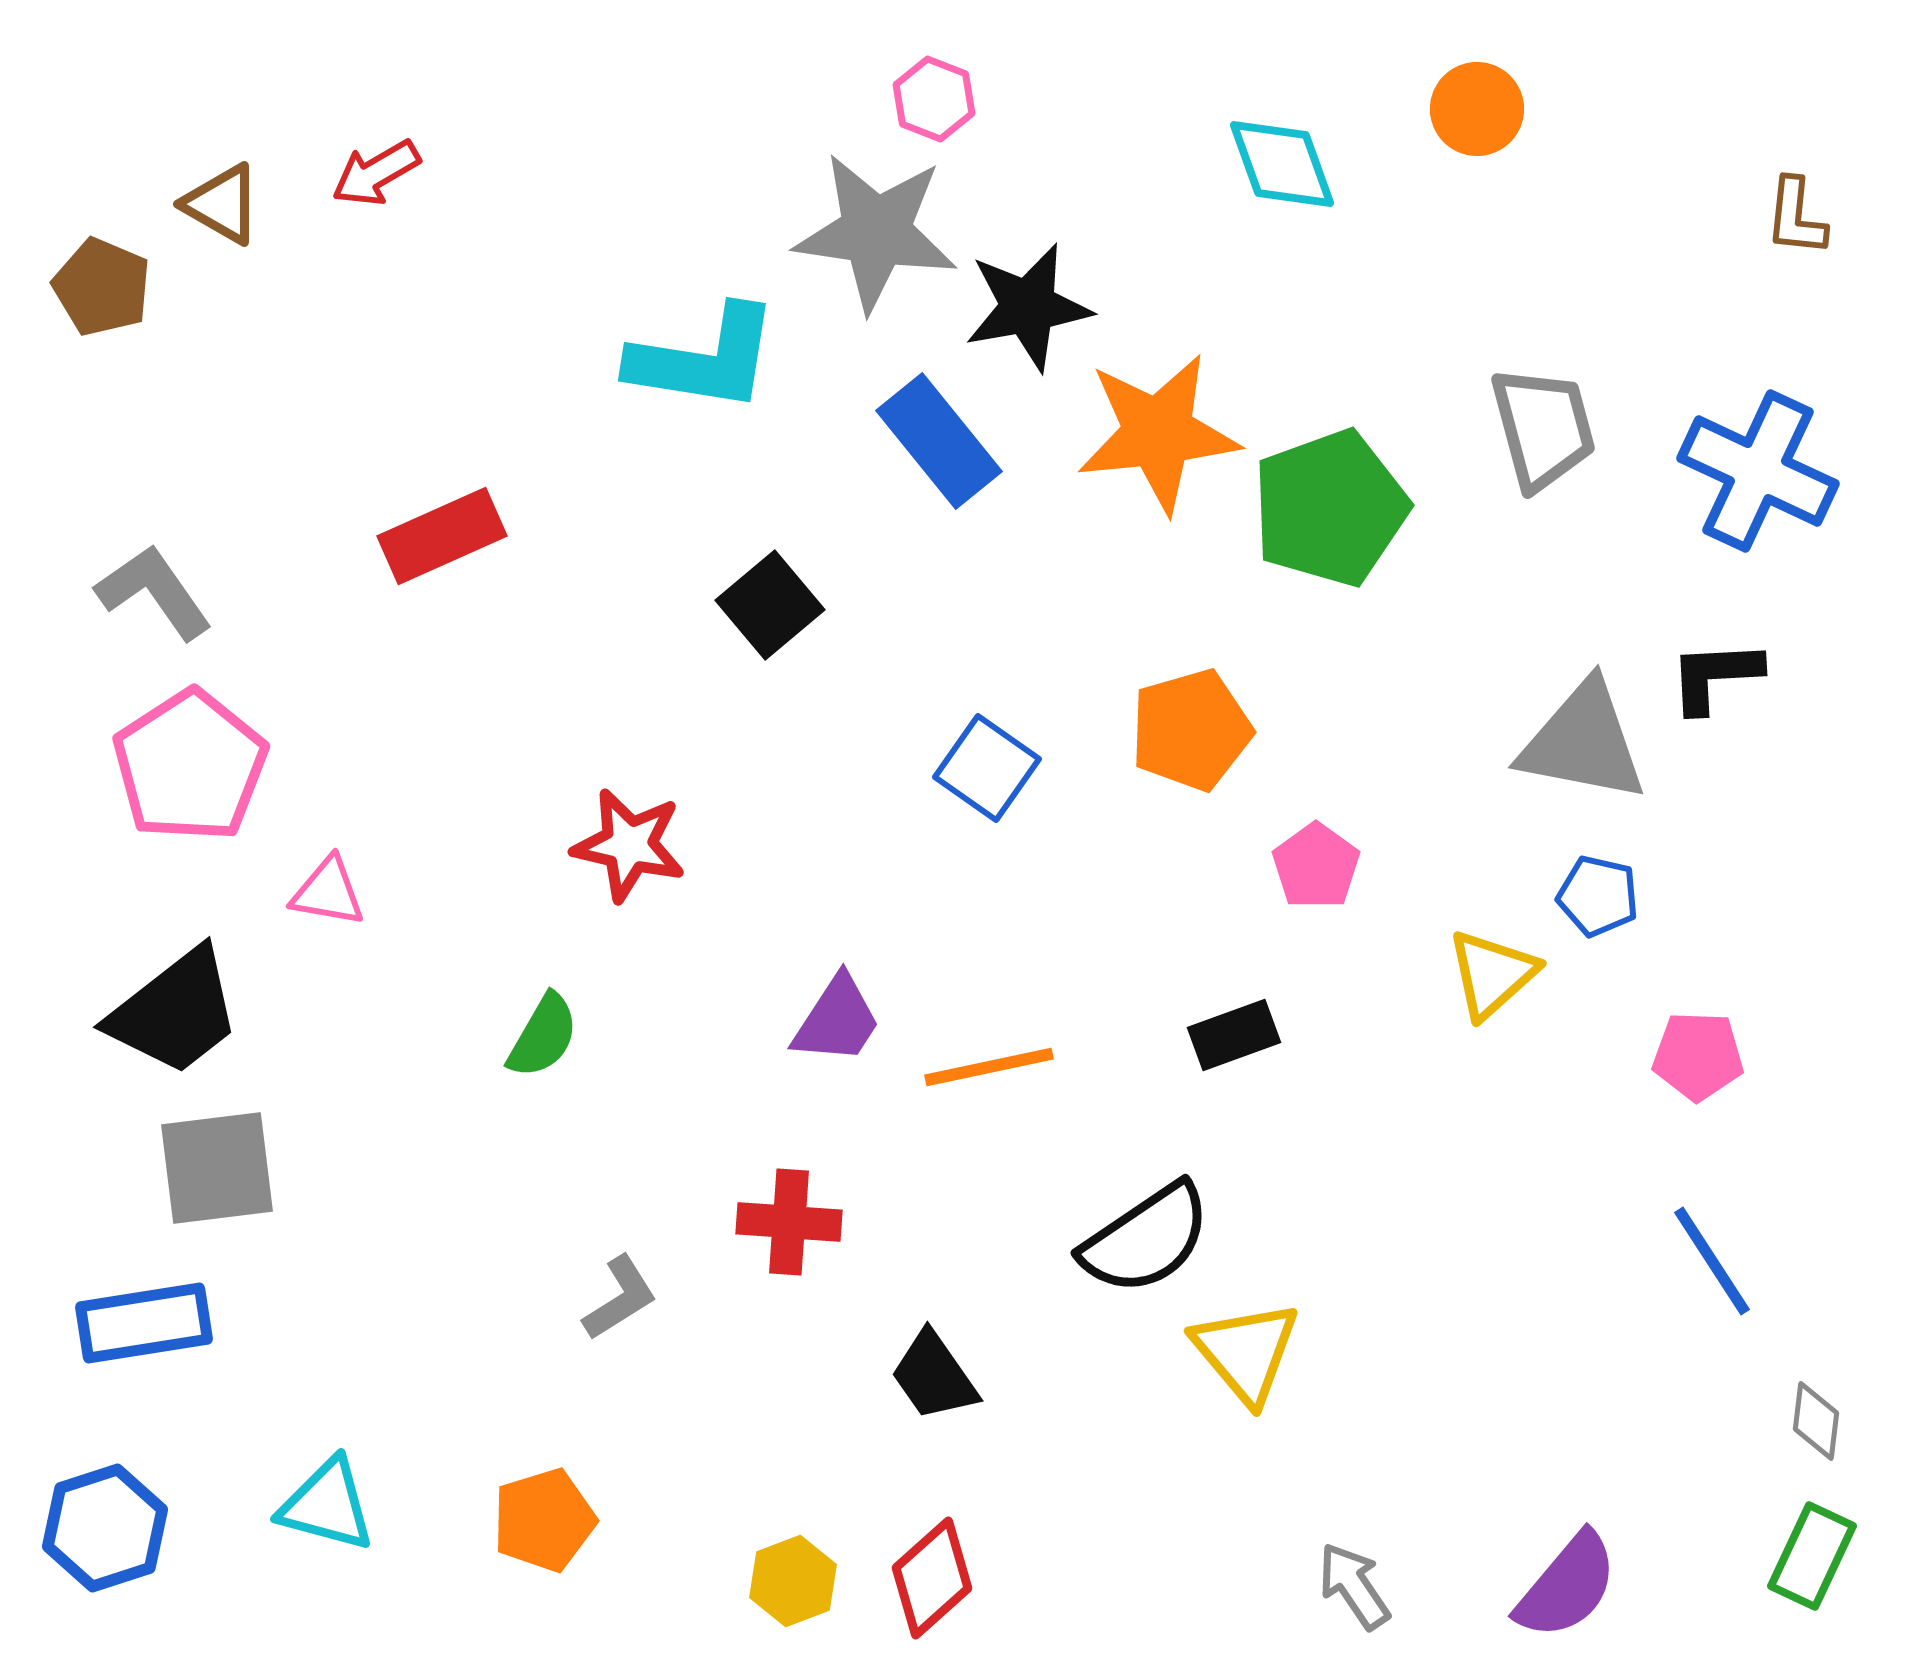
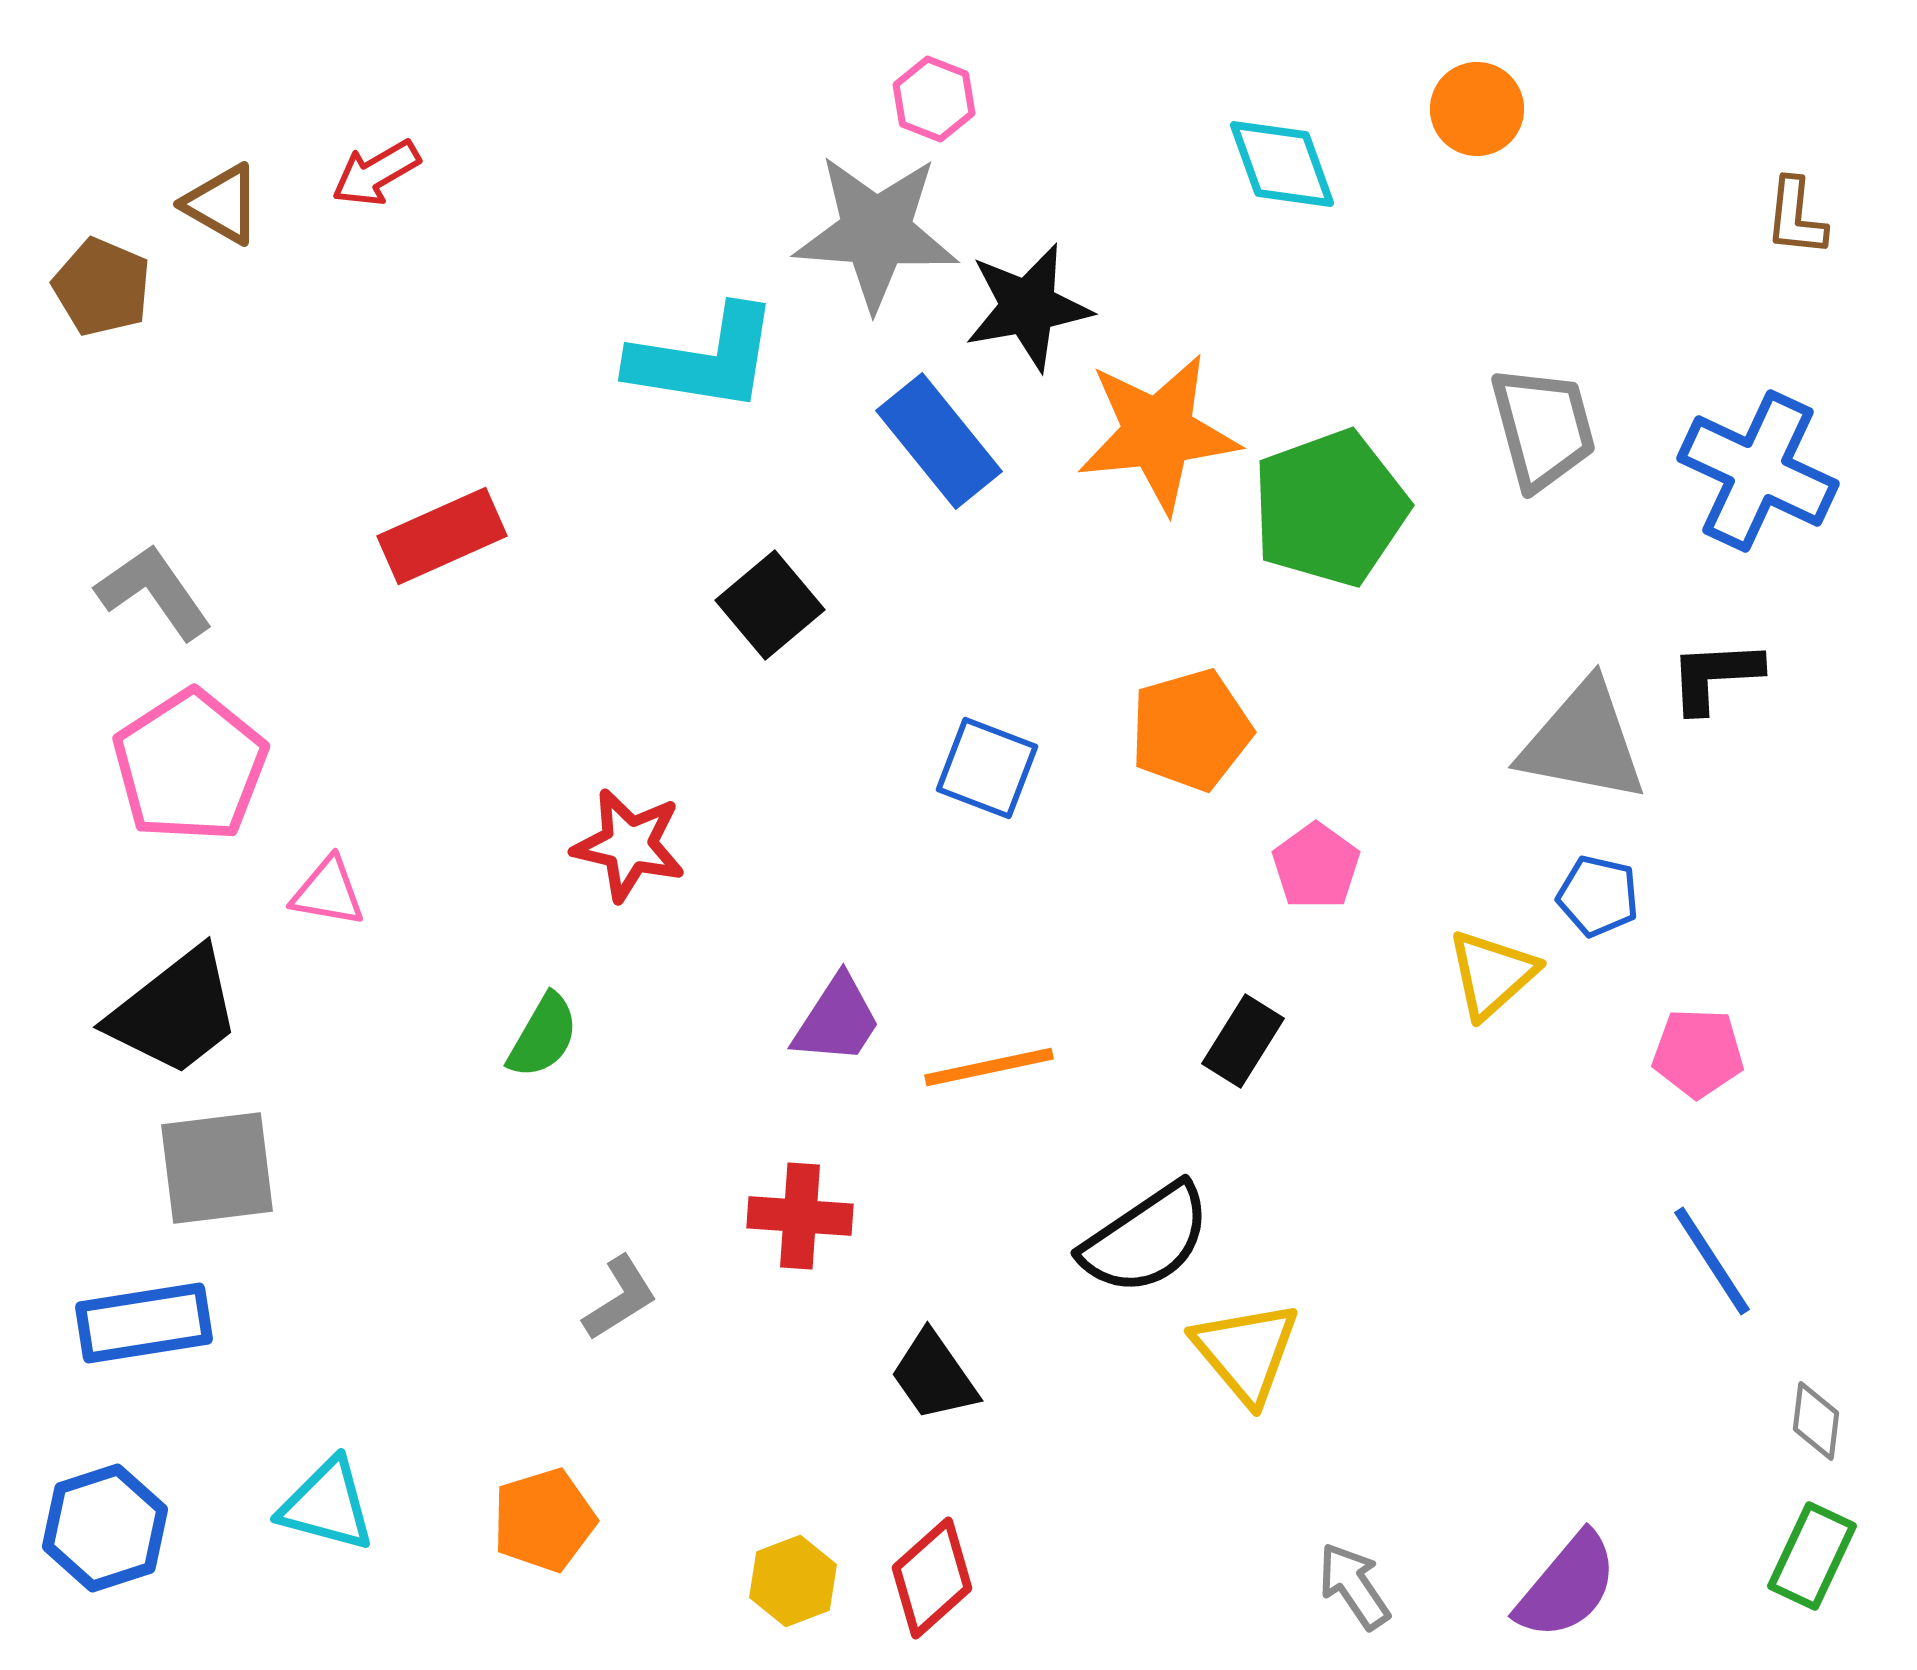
gray star at (876, 232): rotated 4 degrees counterclockwise
blue square at (987, 768): rotated 14 degrees counterclockwise
black rectangle at (1234, 1035): moved 9 px right, 6 px down; rotated 38 degrees counterclockwise
pink pentagon at (1698, 1056): moved 3 px up
red cross at (789, 1222): moved 11 px right, 6 px up
